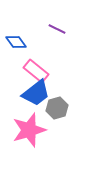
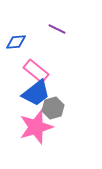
blue diamond: rotated 60 degrees counterclockwise
gray hexagon: moved 4 px left
pink star: moved 7 px right, 3 px up
